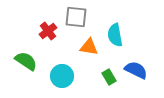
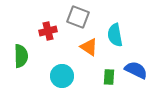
gray square: moved 2 px right; rotated 15 degrees clockwise
red cross: rotated 24 degrees clockwise
orange triangle: rotated 24 degrees clockwise
green semicircle: moved 5 px left, 5 px up; rotated 55 degrees clockwise
green rectangle: rotated 35 degrees clockwise
